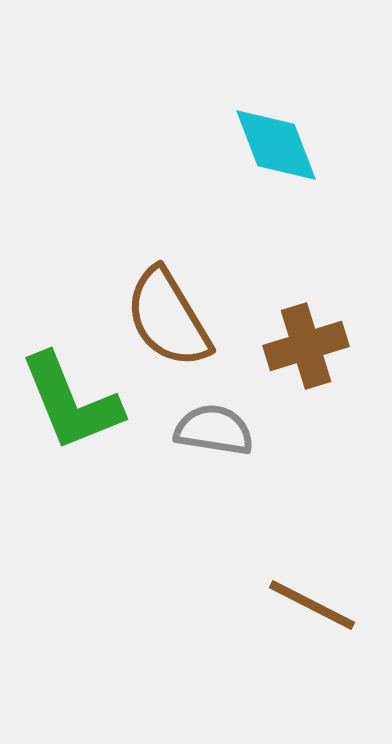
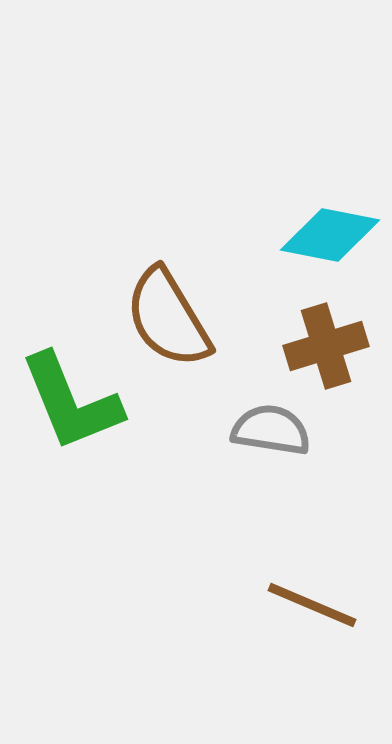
cyan diamond: moved 54 px right, 90 px down; rotated 58 degrees counterclockwise
brown cross: moved 20 px right
gray semicircle: moved 57 px right
brown line: rotated 4 degrees counterclockwise
